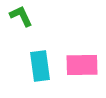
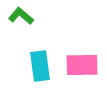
green L-shape: rotated 25 degrees counterclockwise
